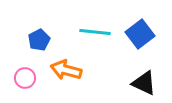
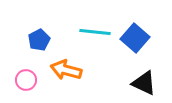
blue square: moved 5 px left, 4 px down; rotated 12 degrees counterclockwise
pink circle: moved 1 px right, 2 px down
